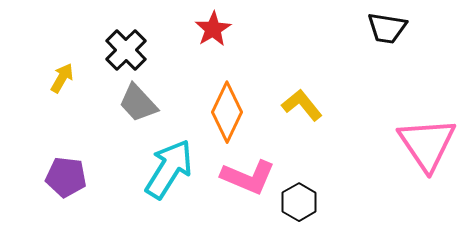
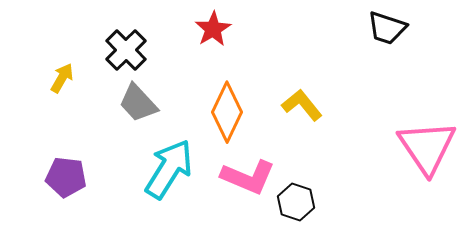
black trapezoid: rotated 9 degrees clockwise
pink triangle: moved 3 px down
black hexagon: moved 3 px left; rotated 12 degrees counterclockwise
